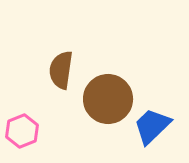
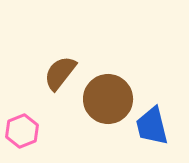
brown semicircle: moved 1 px left, 3 px down; rotated 30 degrees clockwise
blue trapezoid: rotated 60 degrees counterclockwise
